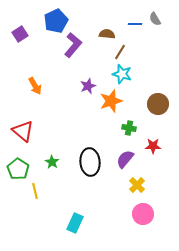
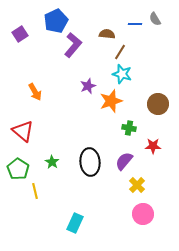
orange arrow: moved 6 px down
purple semicircle: moved 1 px left, 2 px down
